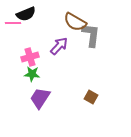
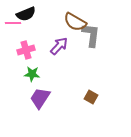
pink cross: moved 4 px left, 7 px up
